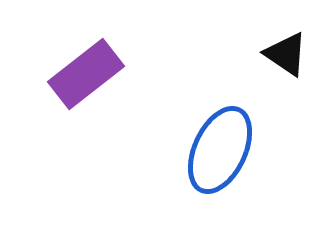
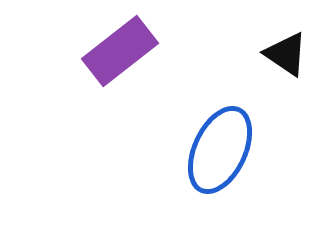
purple rectangle: moved 34 px right, 23 px up
